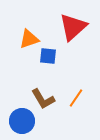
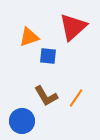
orange triangle: moved 2 px up
brown L-shape: moved 3 px right, 3 px up
